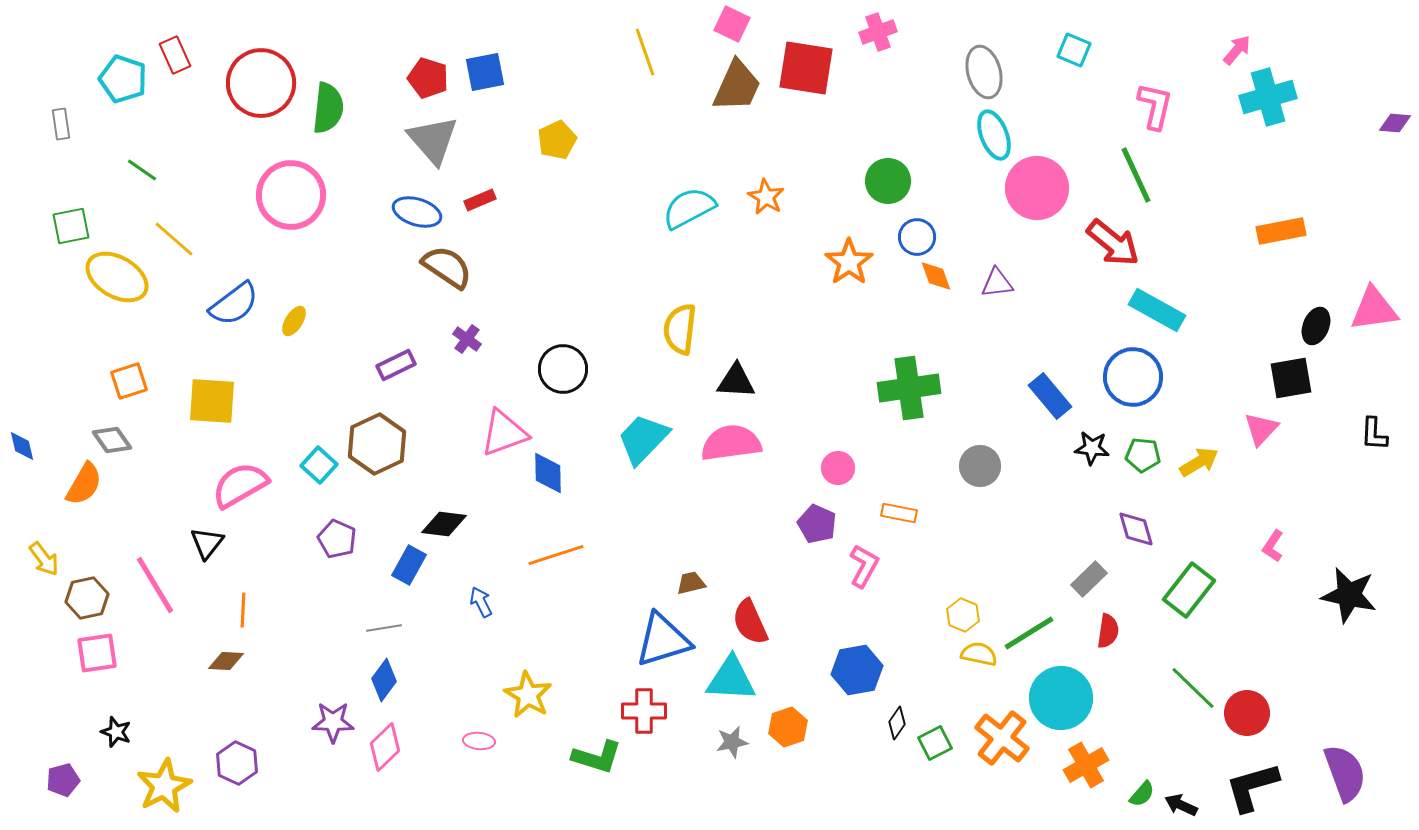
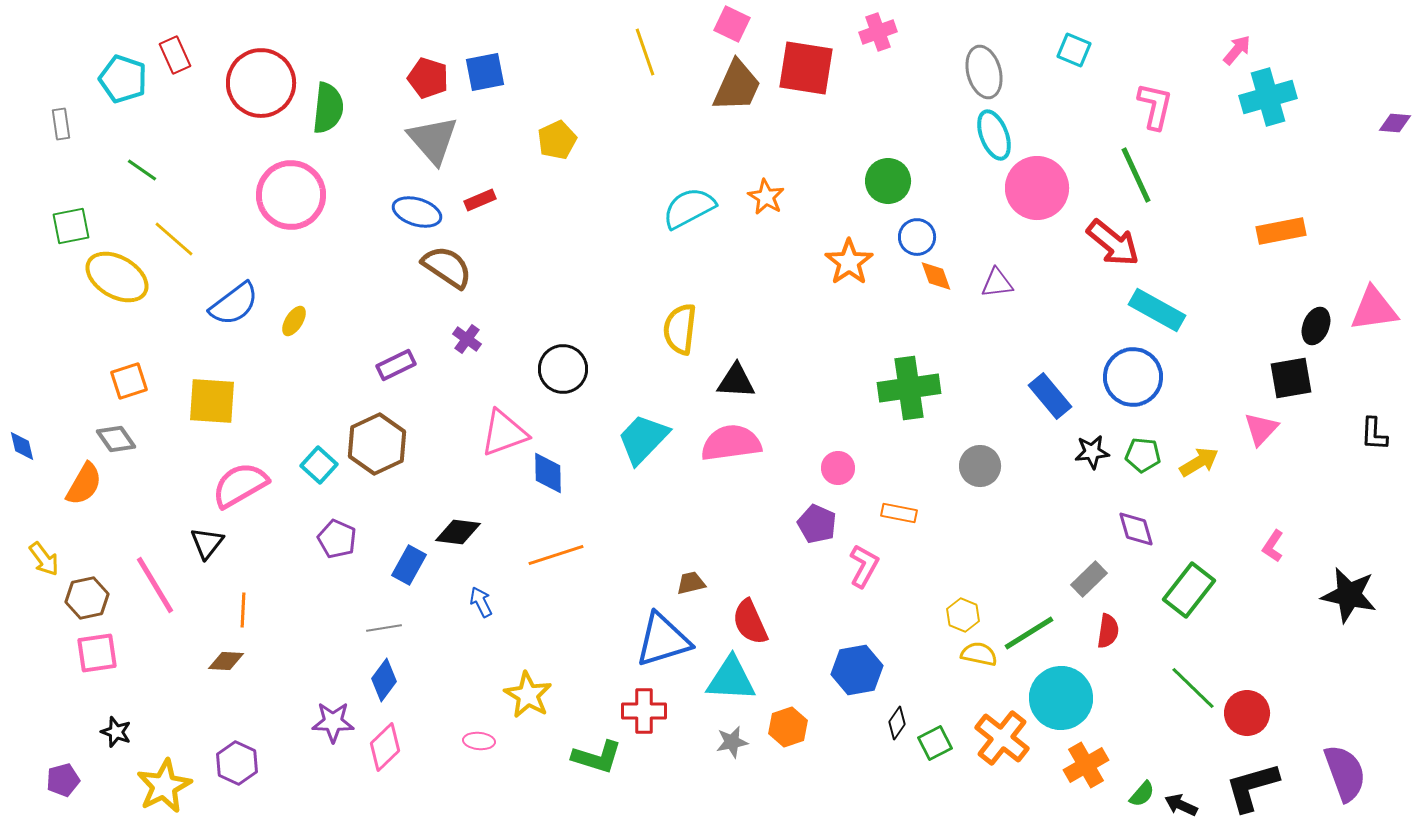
gray diamond at (112, 440): moved 4 px right, 1 px up
black star at (1092, 448): moved 4 px down; rotated 12 degrees counterclockwise
black diamond at (444, 524): moved 14 px right, 8 px down
